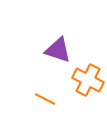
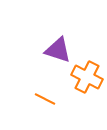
orange cross: moved 1 px left, 3 px up
